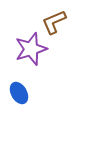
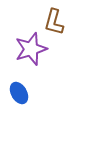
brown L-shape: rotated 52 degrees counterclockwise
